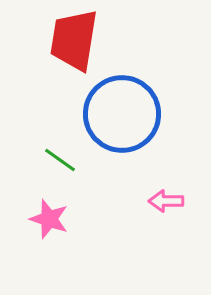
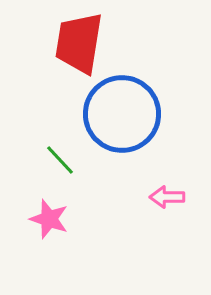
red trapezoid: moved 5 px right, 3 px down
green line: rotated 12 degrees clockwise
pink arrow: moved 1 px right, 4 px up
